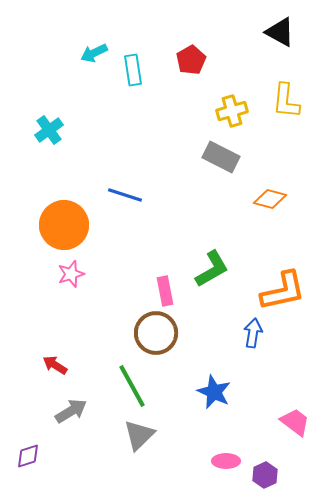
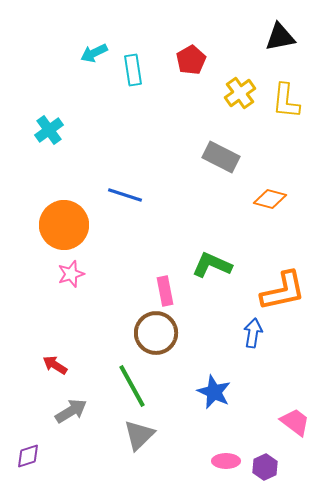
black triangle: moved 5 px down; rotated 40 degrees counterclockwise
yellow cross: moved 8 px right, 18 px up; rotated 20 degrees counterclockwise
green L-shape: moved 4 px up; rotated 126 degrees counterclockwise
purple hexagon: moved 8 px up
